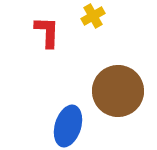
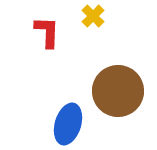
yellow cross: rotated 15 degrees counterclockwise
blue ellipse: moved 2 px up
